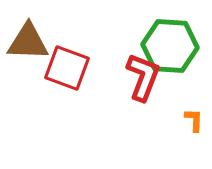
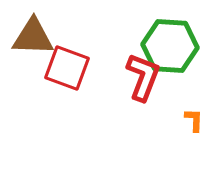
brown triangle: moved 5 px right, 5 px up
